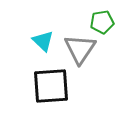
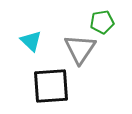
cyan triangle: moved 12 px left
